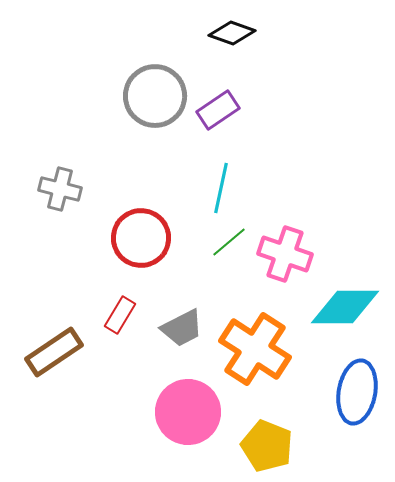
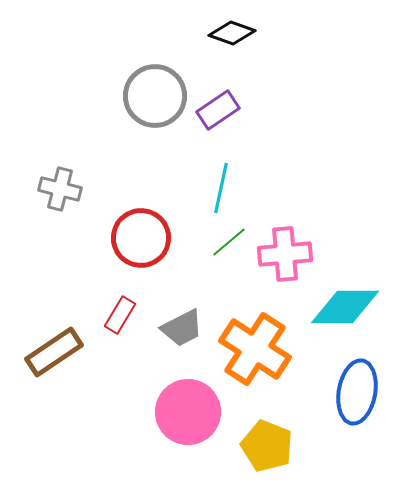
pink cross: rotated 24 degrees counterclockwise
